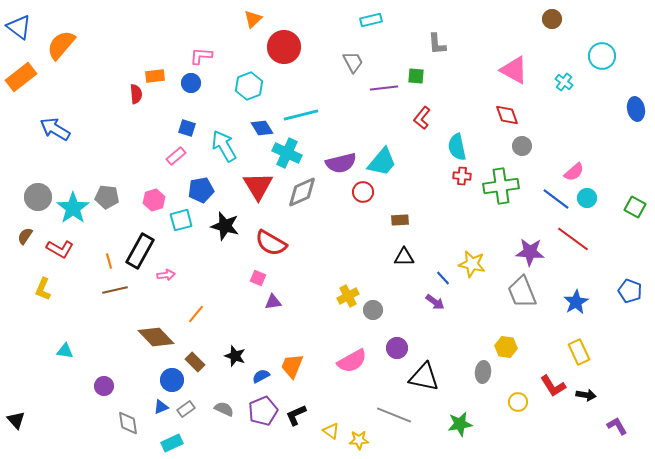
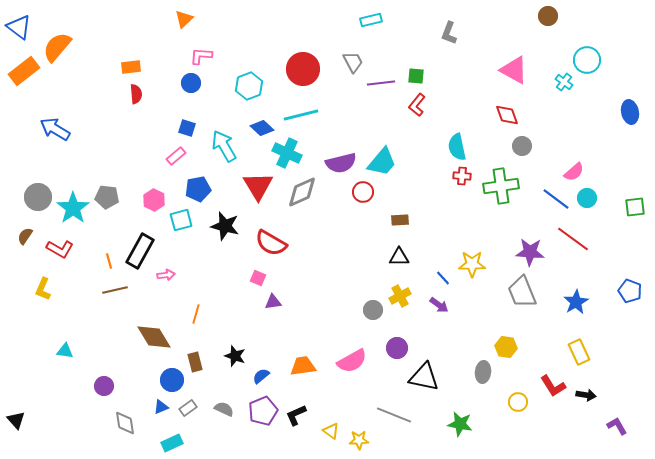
orange triangle at (253, 19): moved 69 px left
brown circle at (552, 19): moved 4 px left, 3 px up
gray L-shape at (437, 44): moved 12 px right, 11 px up; rotated 25 degrees clockwise
orange semicircle at (61, 45): moved 4 px left, 2 px down
red circle at (284, 47): moved 19 px right, 22 px down
cyan circle at (602, 56): moved 15 px left, 4 px down
orange rectangle at (155, 76): moved 24 px left, 9 px up
orange rectangle at (21, 77): moved 3 px right, 6 px up
purple line at (384, 88): moved 3 px left, 5 px up
blue ellipse at (636, 109): moved 6 px left, 3 px down
red L-shape at (422, 118): moved 5 px left, 13 px up
blue diamond at (262, 128): rotated 15 degrees counterclockwise
blue pentagon at (201, 190): moved 3 px left, 1 px up
pink hexagon at (154, 200): rotated 15 degrees counterclockwise
green square at (635, 207): rotated 35 degrees counterclockwise
black triangle at (404, 257): moved 5 px left
yellow star at (472, 264): rotated 12 degrees counterclockwise
yellow cross at (348, 296): moved 52 px right
purple arrow at (435, 302): moved 4 px right, 3 px down
orange line at (196, 314): rotated 24 degrees counterclockwise
brown diamond at (156, 337): moved 2 px left; rotated 12 degrees clockwise
brown rectangle at (195, 362): rotated 30 degrees clockwise
orange trapezoid at (292, 366): moved 11 px right; rotated 60 degrees clockwise
blue semicircle at (261, 376): rotated 12 degrees counterclockwise
gray rectangle at (186, 409): moved 2 px right, 1 px up
gray diamond at (128, 423): moved 3 px left
green star at (460, 424): rotated 20 degrees clockwise
